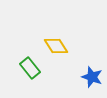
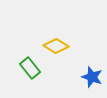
yellow diamond: rotated 25 degrees counterclockwise
